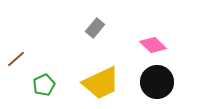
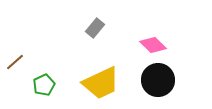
brown line: moved 1 px left, 3 px down
black circle: moved 1 px right, 2 px up
